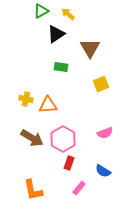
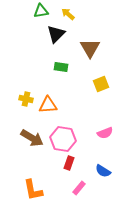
green triangle: rotated 21 degrees clockwise
black triangle: rotated 12 degrees counterclockwise
pink hexagon: rotated 20 degrees counterclockwise
